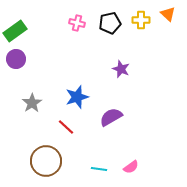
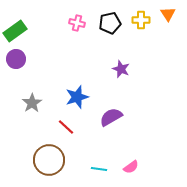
orange triangle: rotated 14 degrees clockwise
brown circle: moved 3 px right, 1 px up
